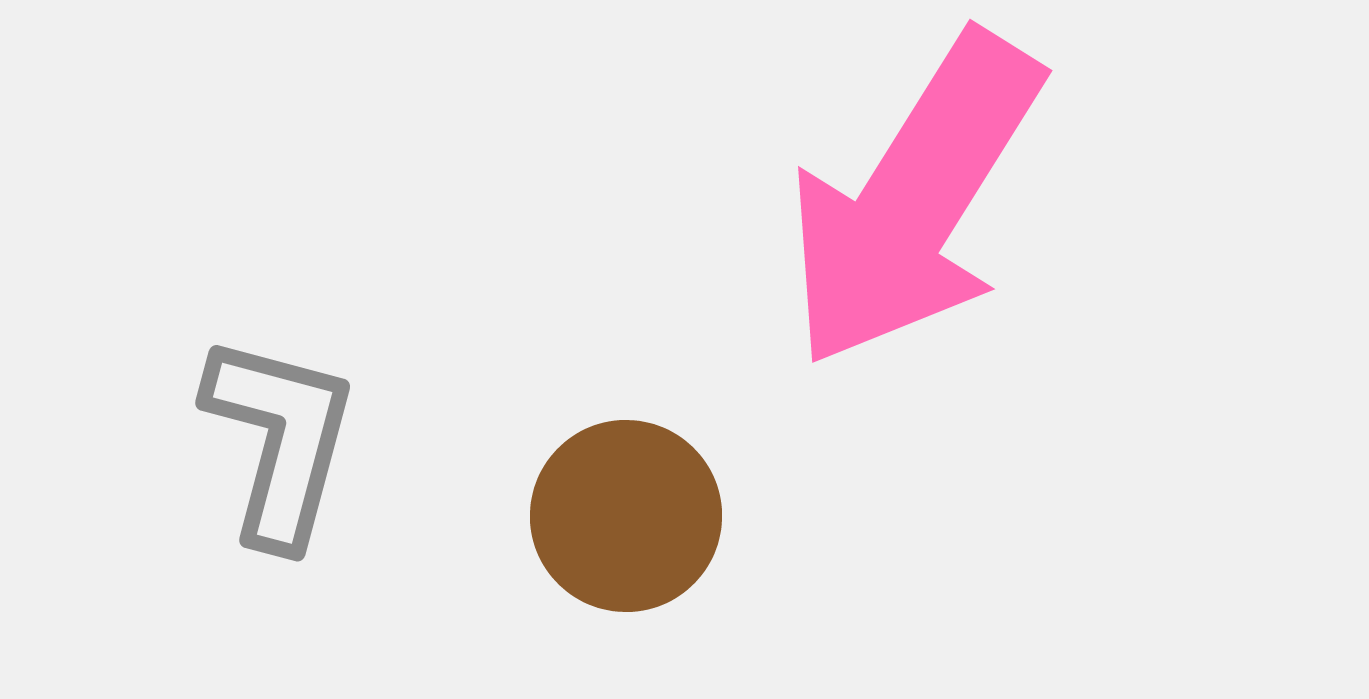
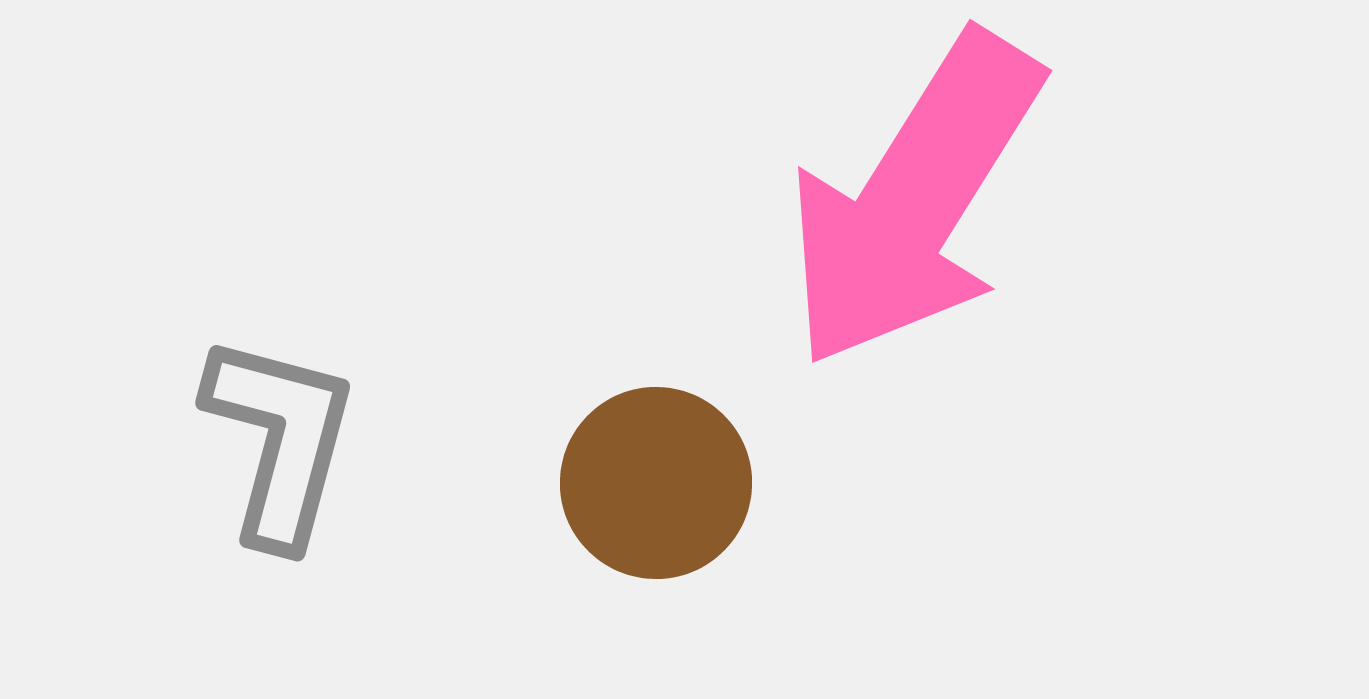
brown circle: moved 30 px right, 33 px up
